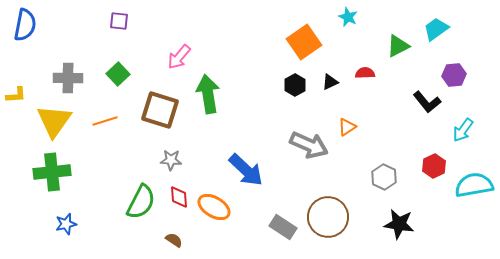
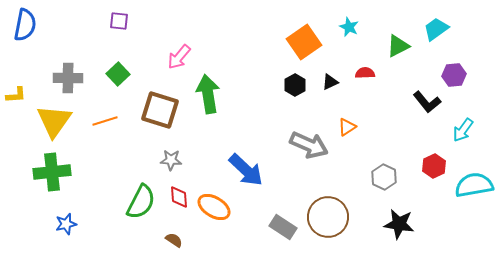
cyan star: moved 1 px right, 10 px down
